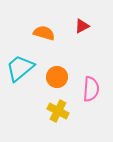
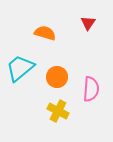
red triangle: moved 6 px right, 3 px up; rotated 28 degrees counterclockwise
orange semicircle: moved 1 px right
